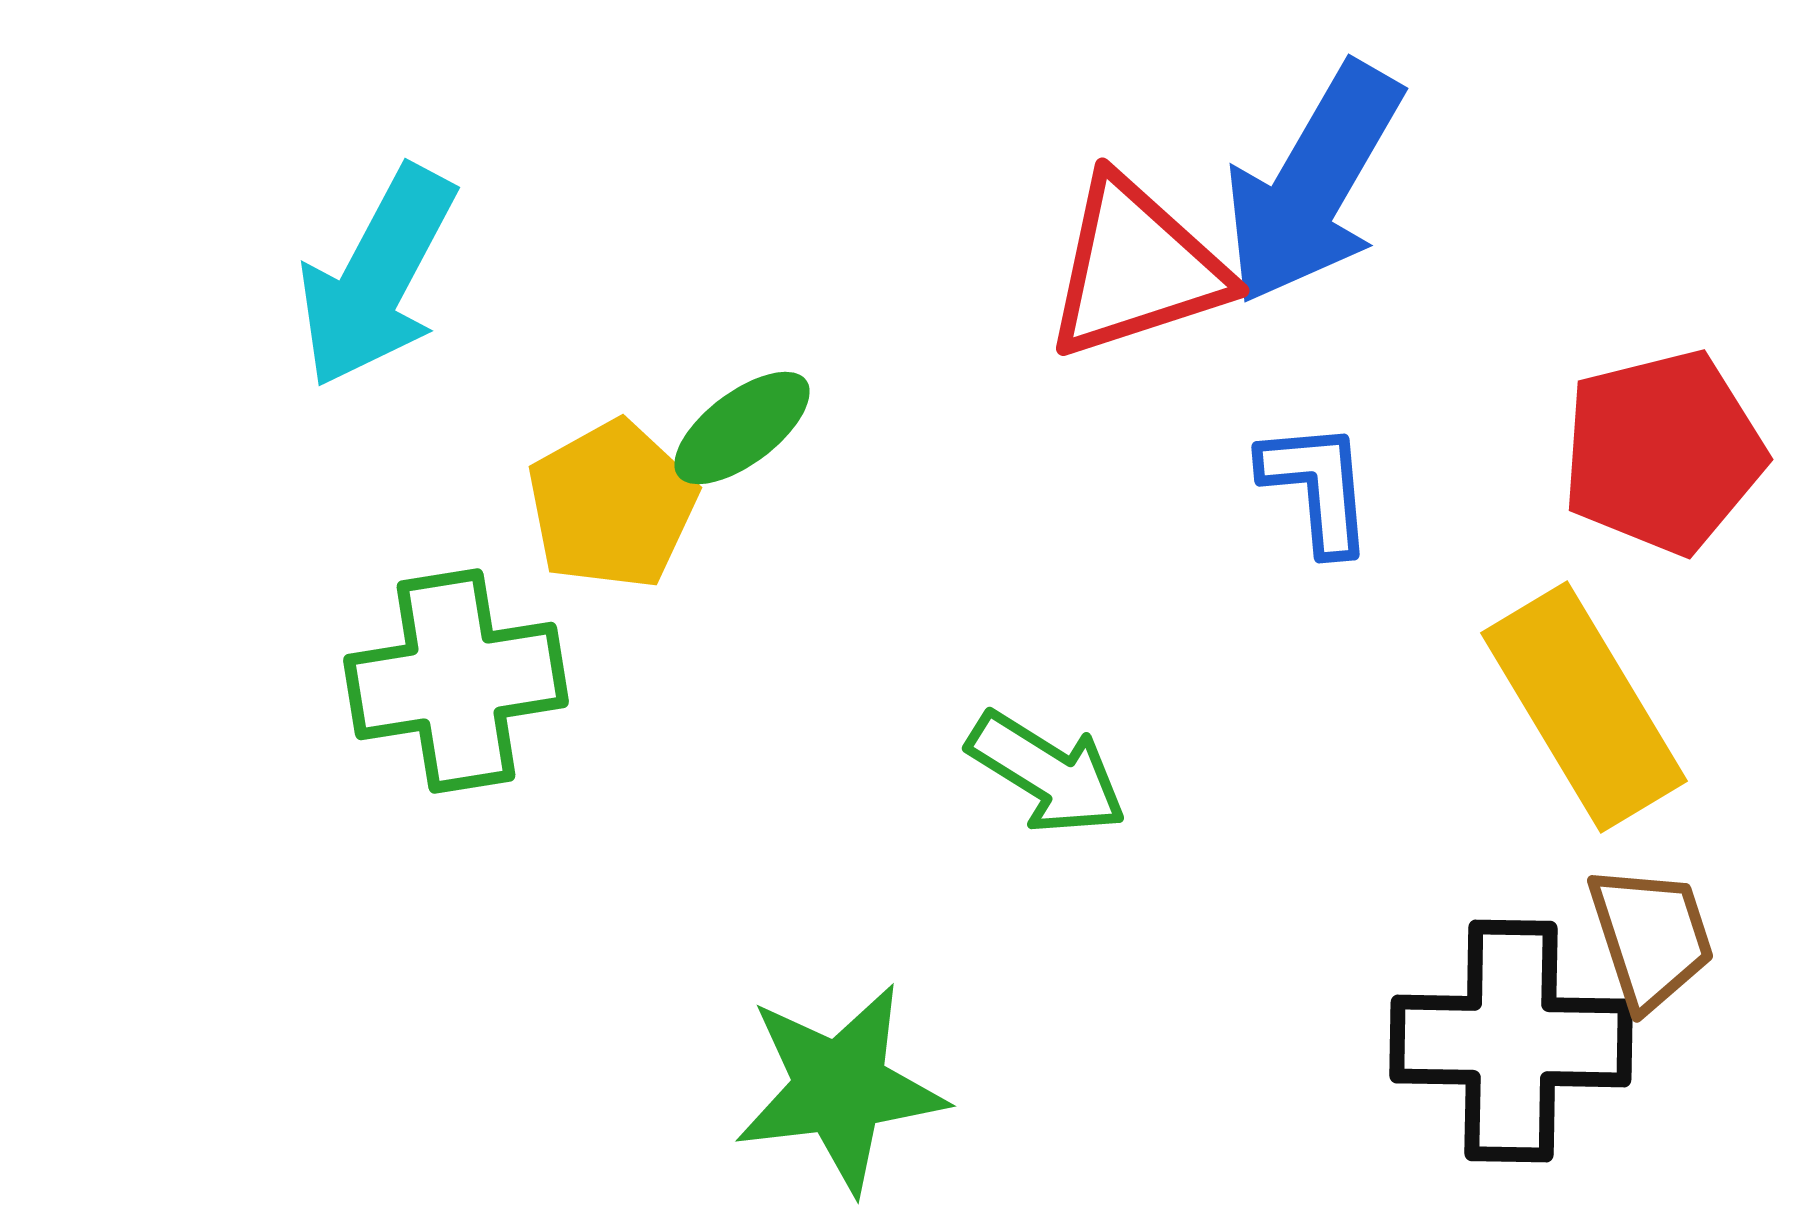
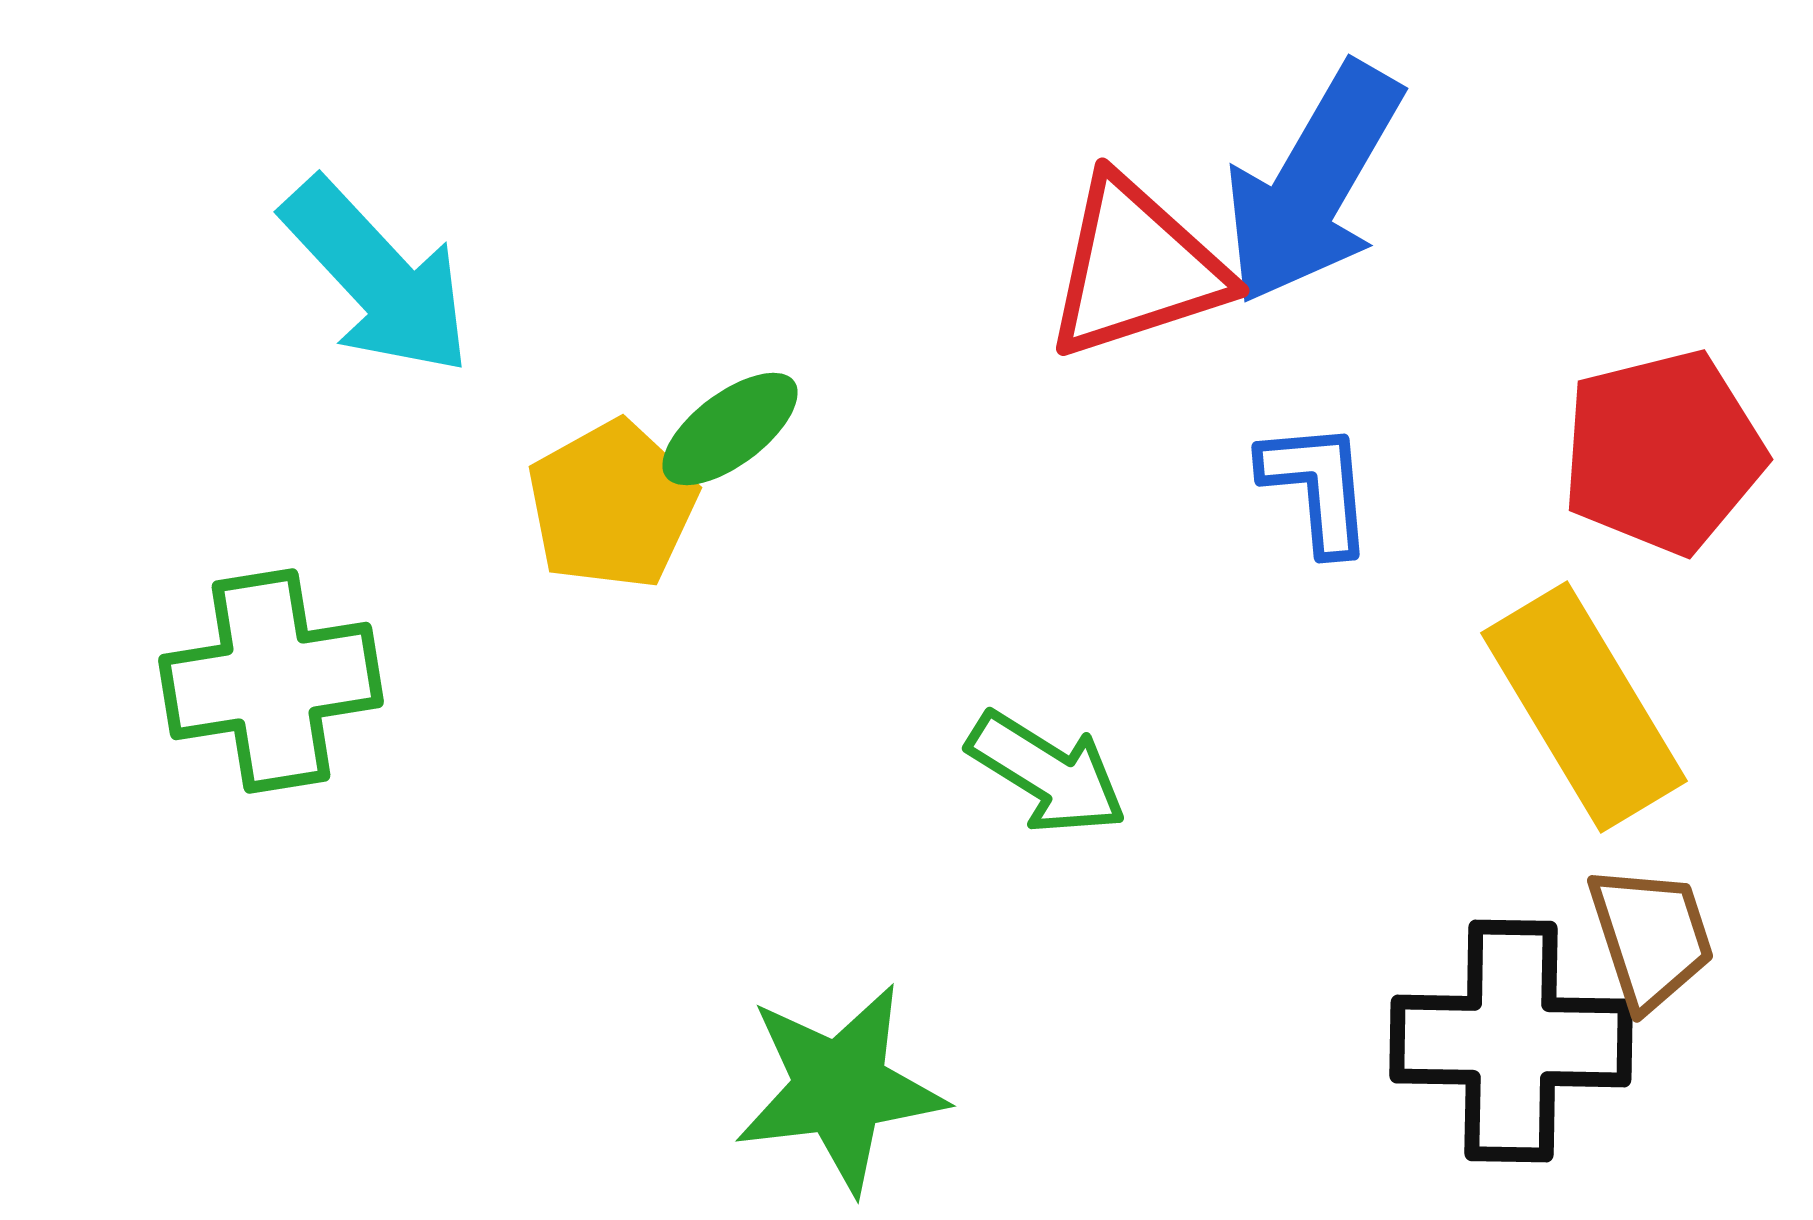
cyan arrow: rotated 71 degrees counterclockwise
green ellipse: moved 12 px left, 1 px down
green cross: moved 185 px left
